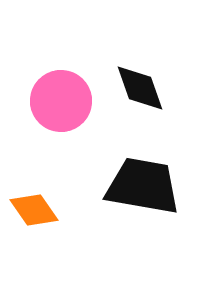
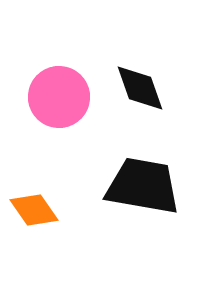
pink circle: moved 2 px left, 4 px up
